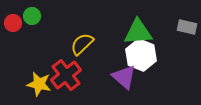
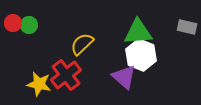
green circle: moved 3 px left, 9 px down
